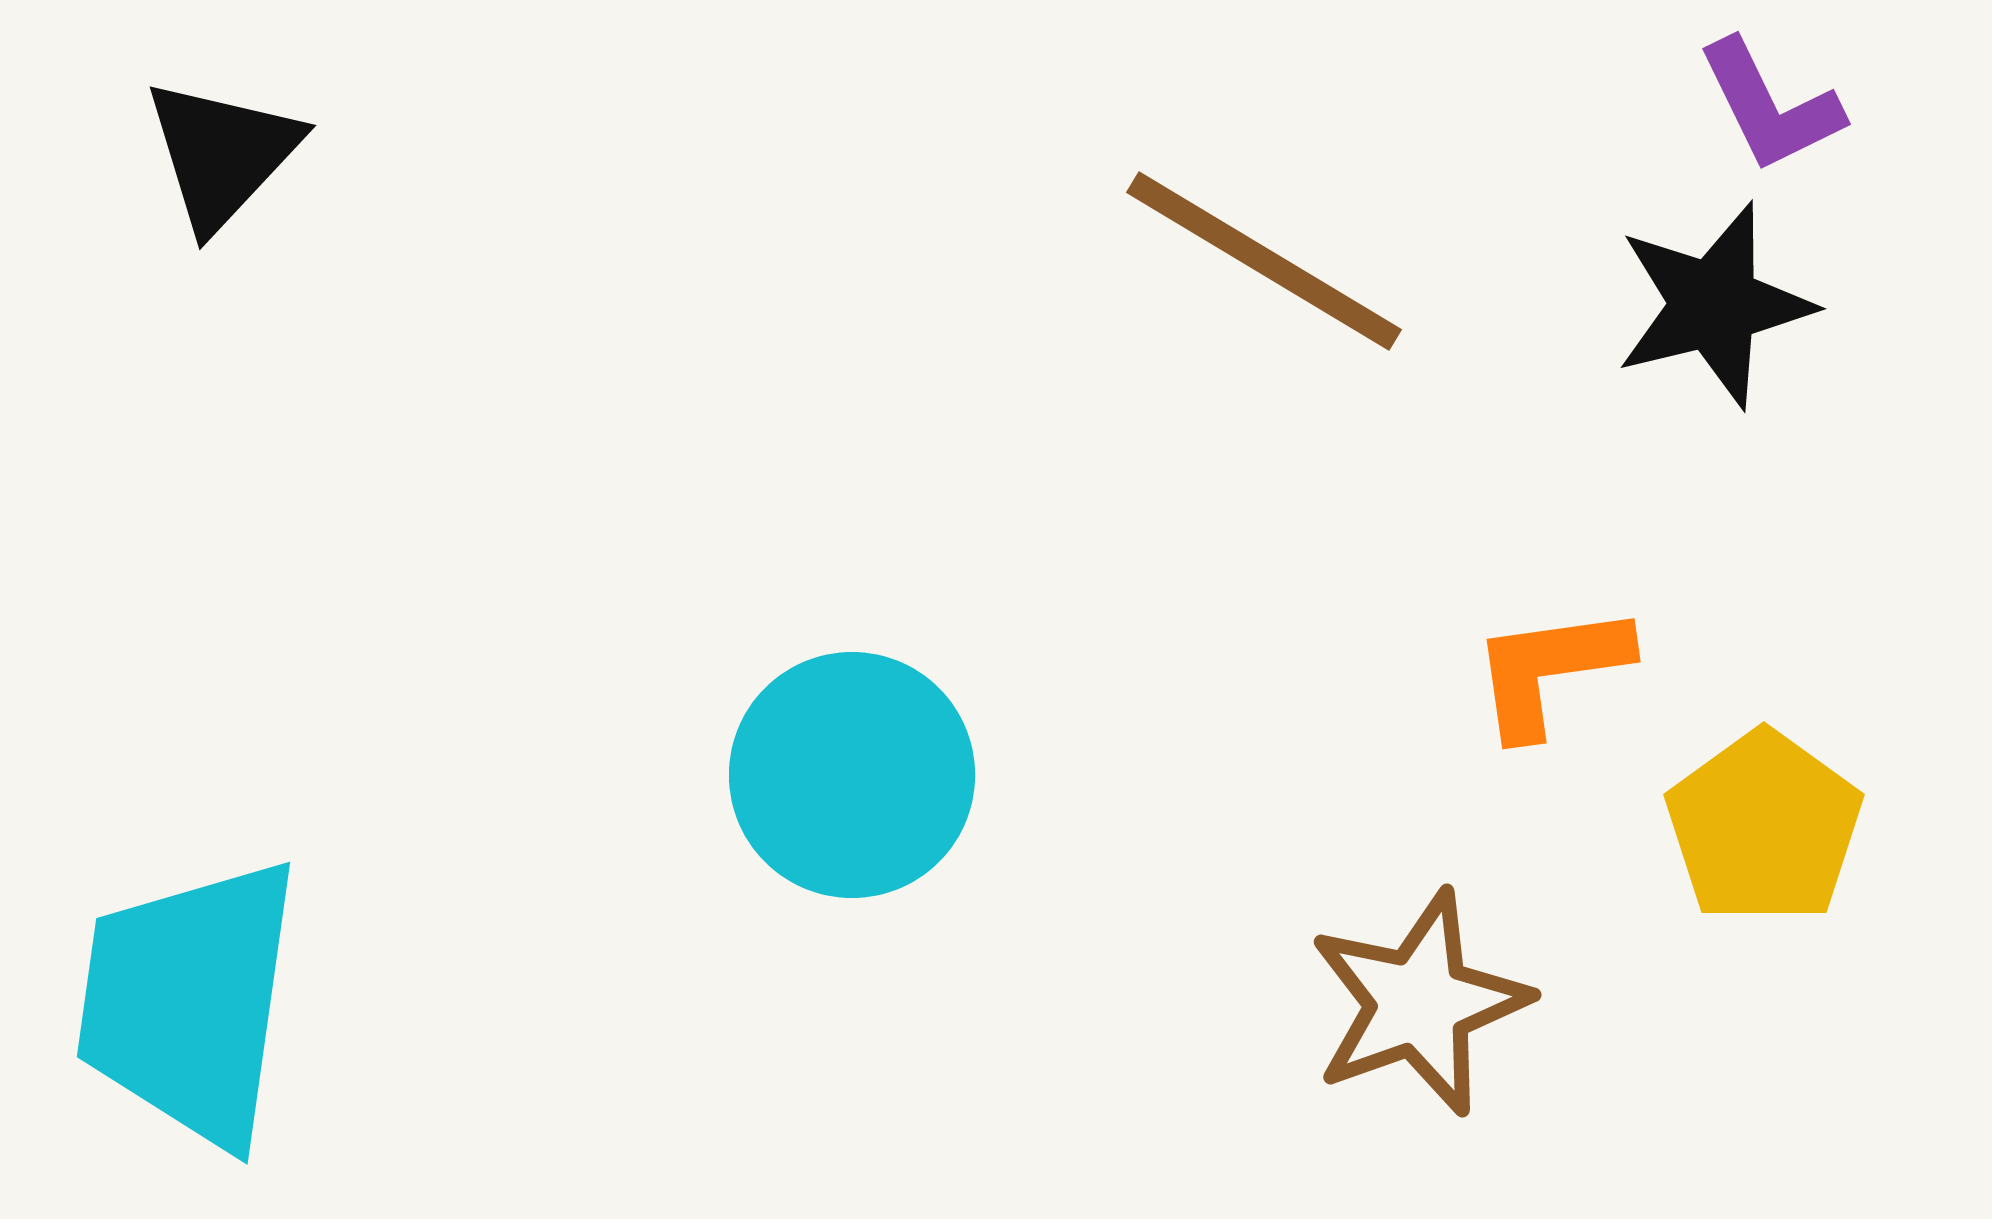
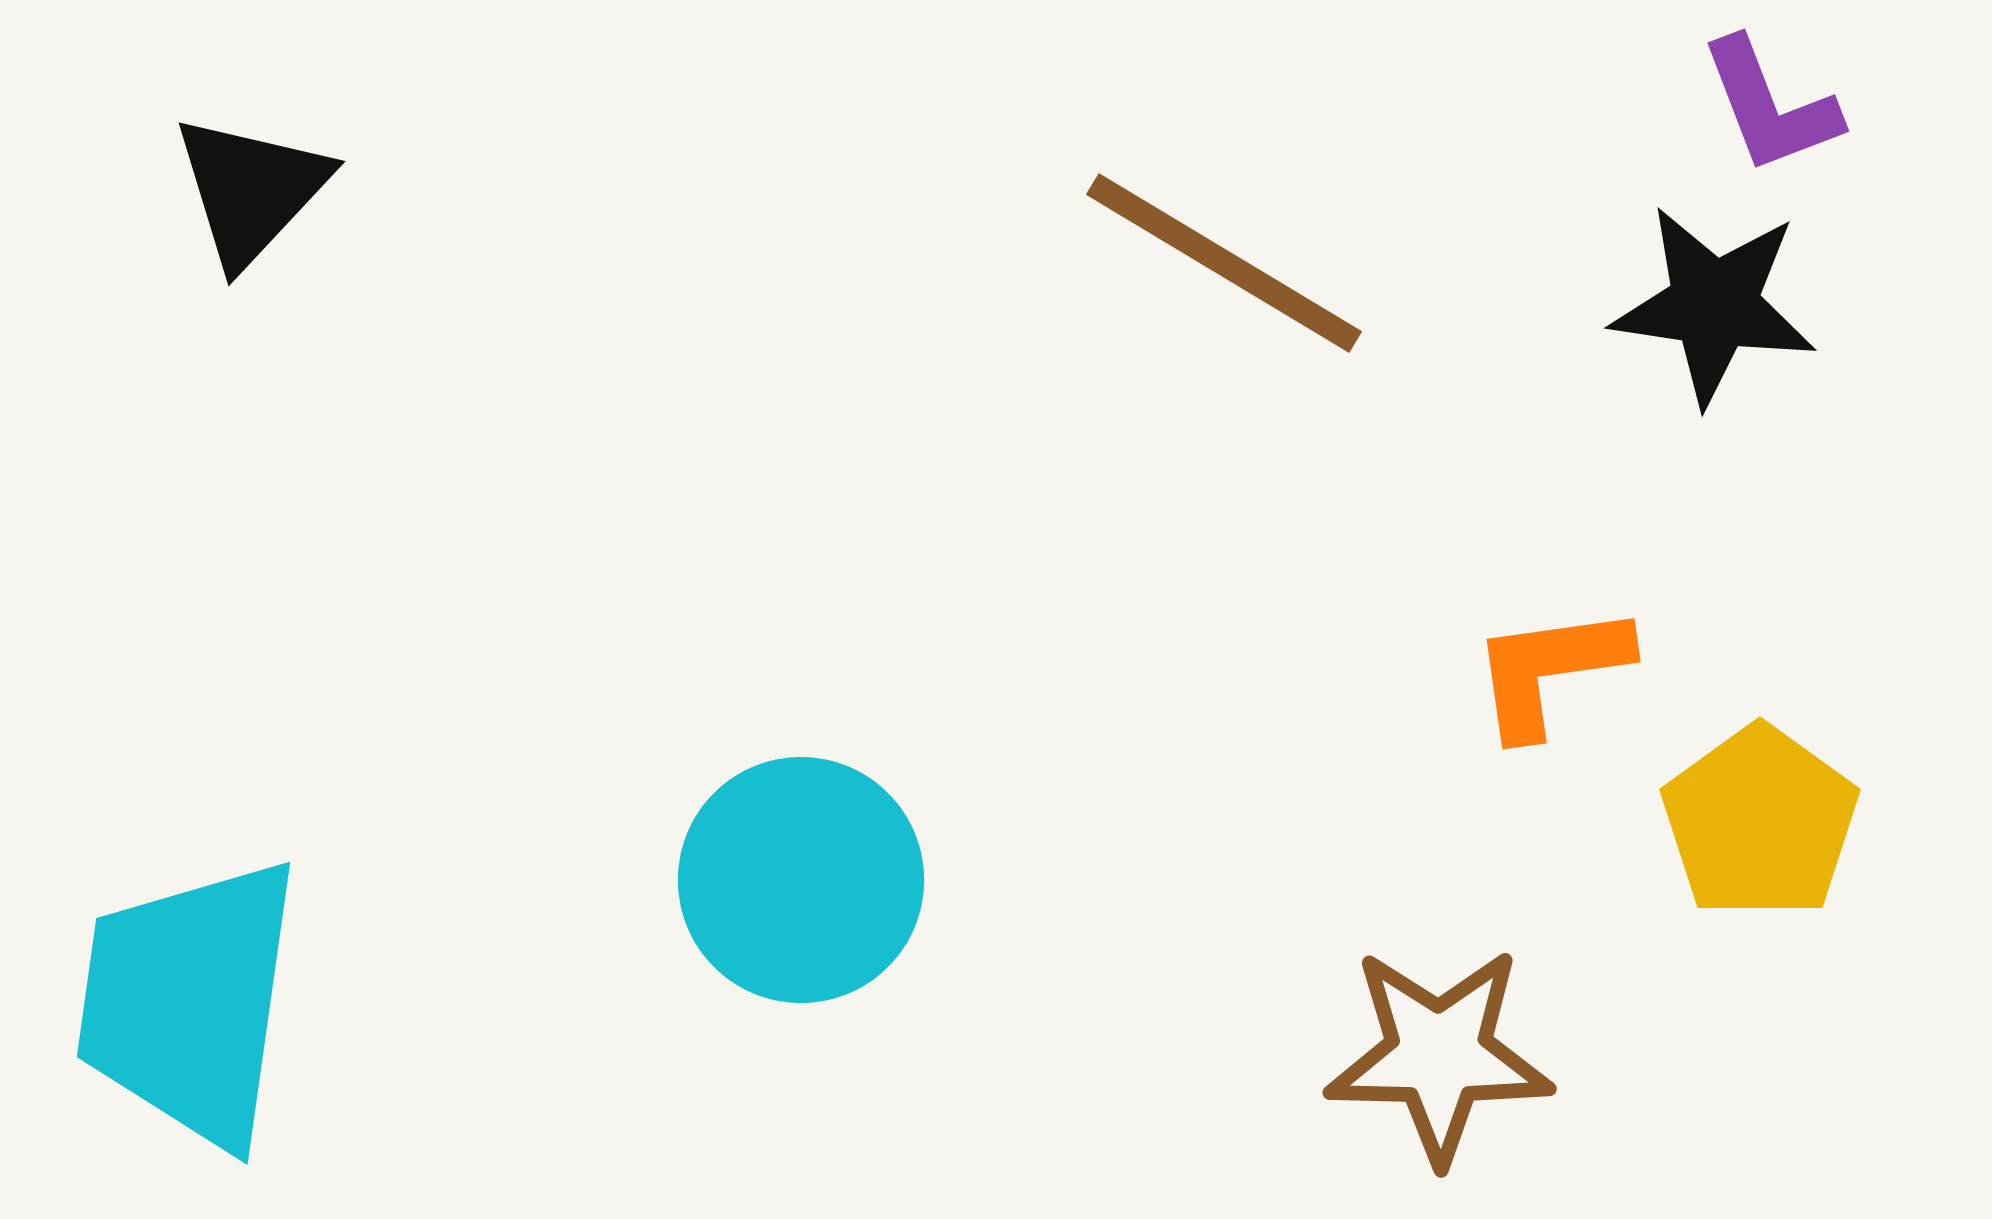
purple L-shape: rotated 5 degrees clockwise
black triangle: moved 29 px right, 36 px down
brown line: moved 40 px left, 2 px down
black star: rotated 22 degrees clockwise
cyan circle: moved 51 px left, 105 px down
yellow pentagon: moved 4 px left, 5 px up
brown star: moved 20 px right, 52 px down; rotated 21 degrees clockwise
